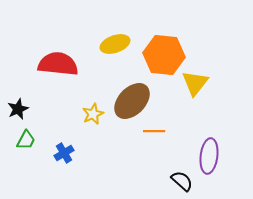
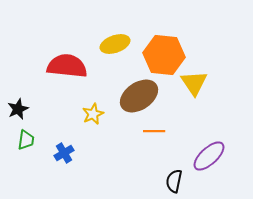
red semicircle: moved 9 px right, 2 px down
yellow triangle: moved 1 px left; rotated 12 degrees counterclockwise
brown ellipse: moved 7 px right, 5 px up; rotated 12 degrees clockwise
green trapezoid: rotated 20 degrees counterclockwise
purple ellipse: rotated 40 degrees clockwise
black semicircle: moved 8 px left; rotated 120 degrees counterclockwise
